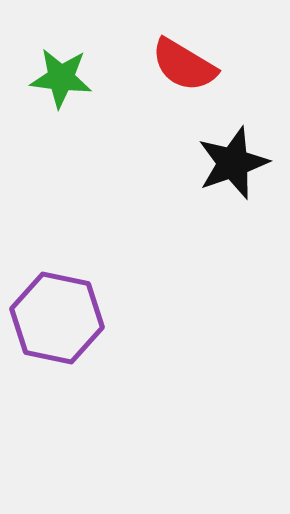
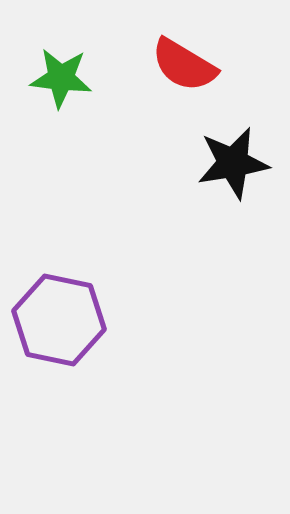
black star: rotated 10 degrees clockwise
purple hexagon: moved 2 px right, 2 px down
